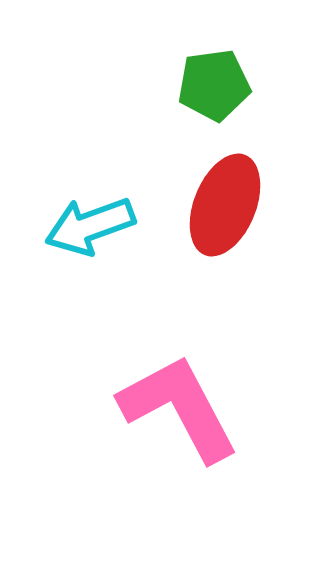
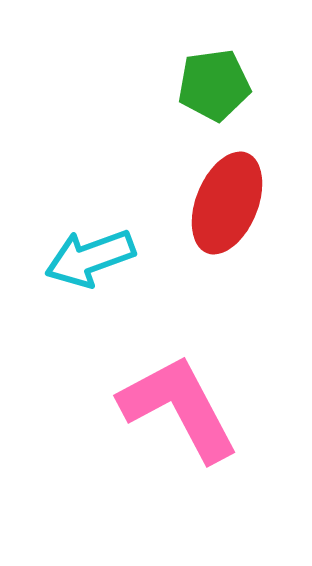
red ellipse: moved 2 px right, 2 px up
cyan arrow: moved 32 px down
